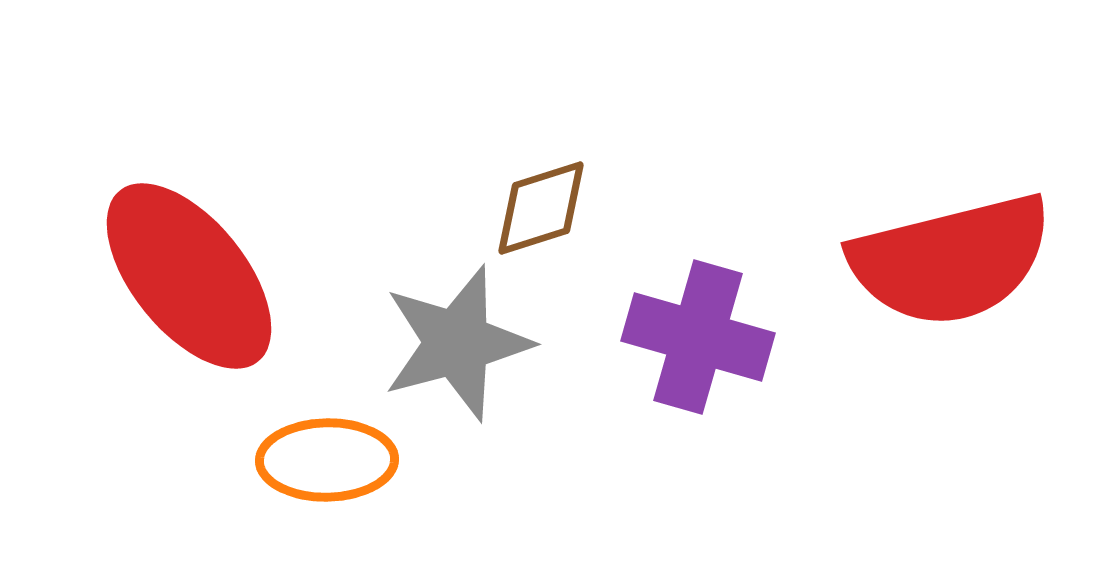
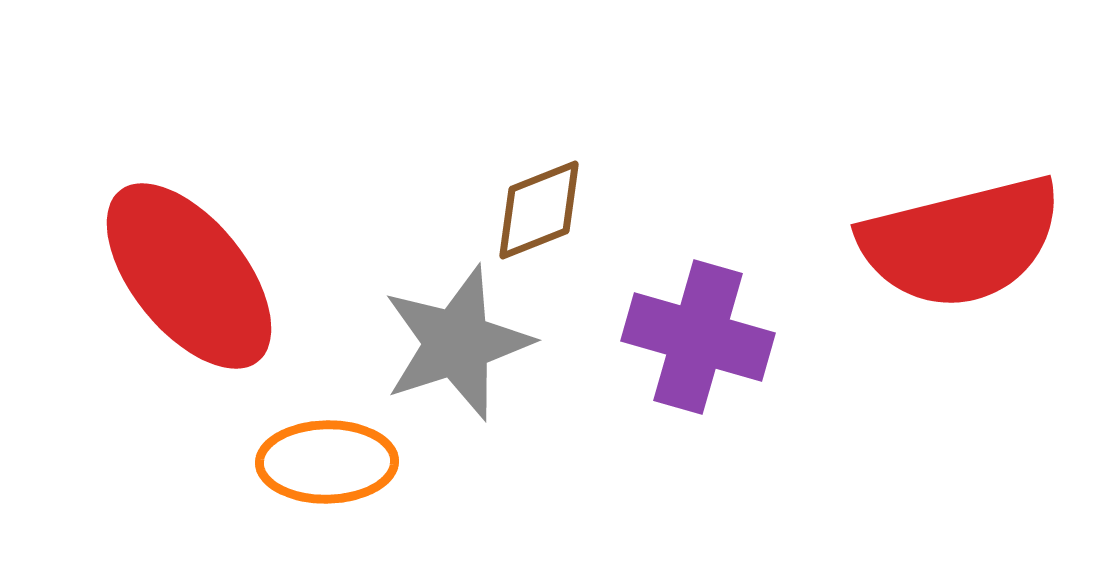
brown diamond: moved 2 px left, 2 px down; rotated 4 degrees counterclockwise
red semicircle: moved 10 px right, 18 px up
gray star: rotated 3 degrees counterclockwise
orange ellipse: moved 2 px down
